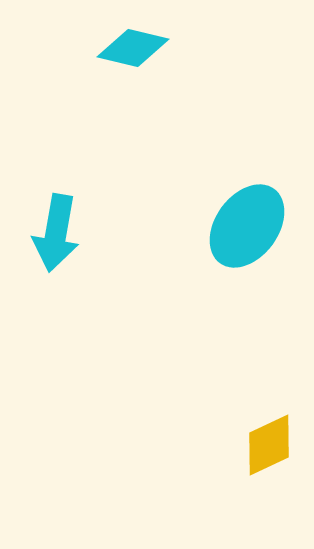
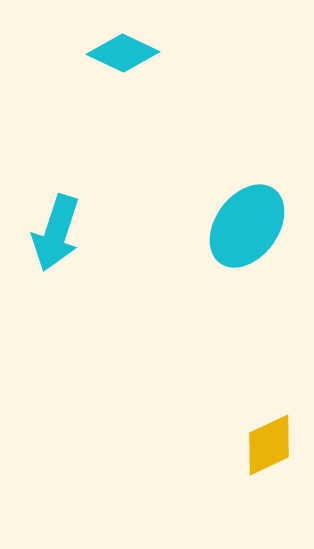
cyan diamond: moved 10 px left, 5 px down; rotated 12 degrees clockwise
cyan arrow: rotated 8 degrees clockwise
